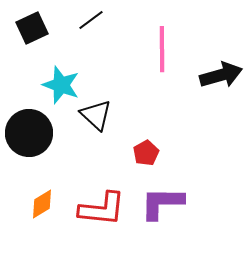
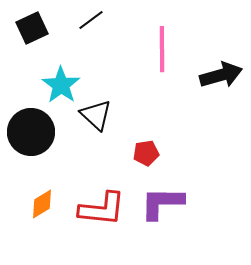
cyan star: rotated 15 degrees clockwise
black circle: moved 2 px right, 1 px up
red pentagon: rotated 20 degrees clockwise
